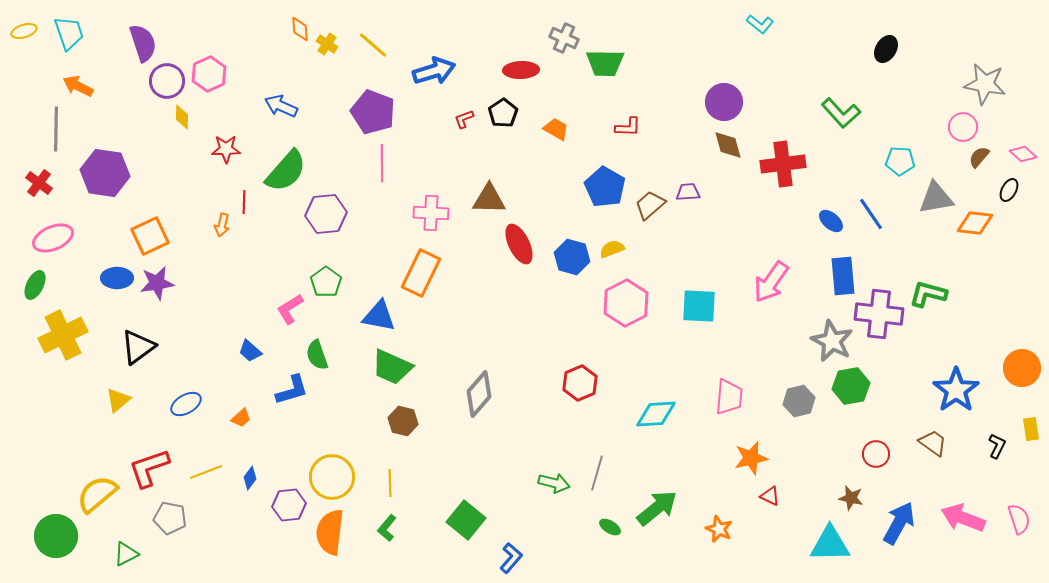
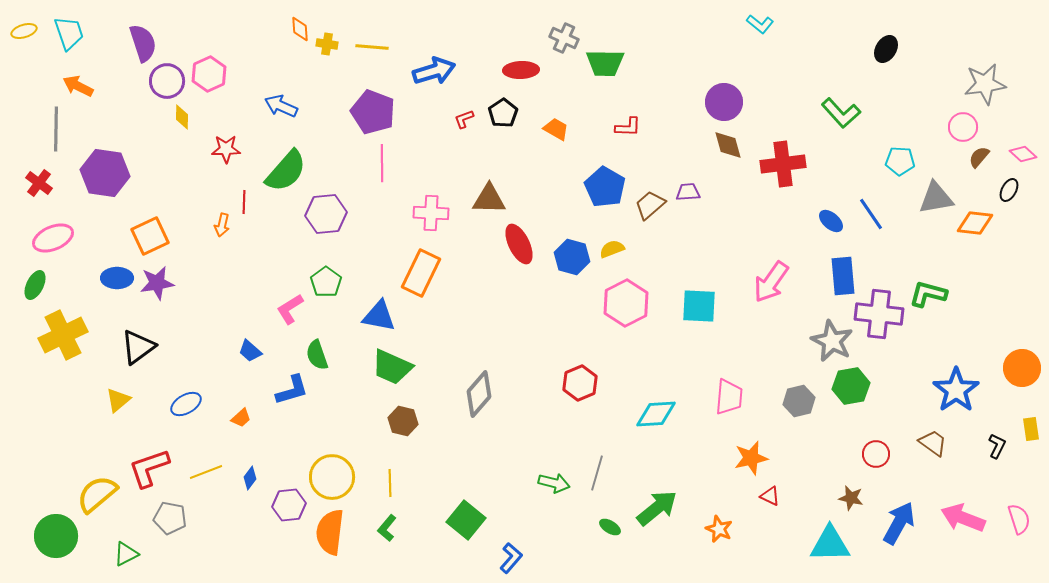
yellow cross at (327, 44): rotated 25 degrees counterclockwise
yellow line at (373, 45): moved 1 px left, 2 px down; rotated 36 degrees counterclockwise
gray star at (985, 84): rotated 18 degrees counterclockwise
